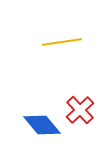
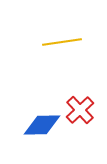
blue diamond: rotated 51 degrees counterclockwise
